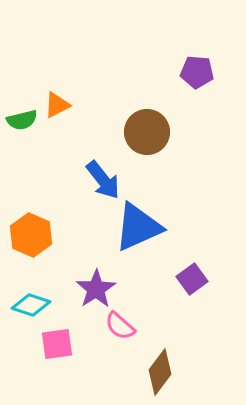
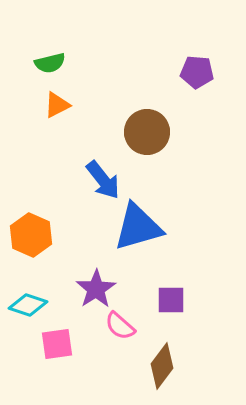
green semicircle: moved 28 px right, 57 px up
blue triangle: rotated 8 degrees clockwise
purple square: moved 21 px left, 21 px down; rotated 36 degrees clockwise
cyan diamond: moved 3 px left
brown diamond: moved 2 px right, 6 px up
